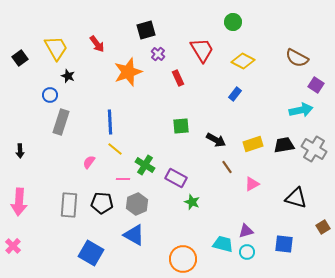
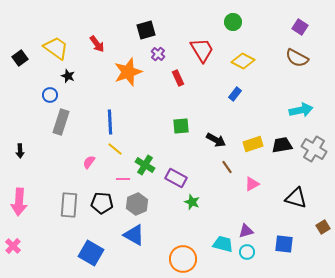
yellow trapezoid at (56, 48): rotated 24 degrees counterclockwise
purple square at (316, 85): moved 16 px left, 58 px up
black trapezoid at (284, 145): moved 2 px left
